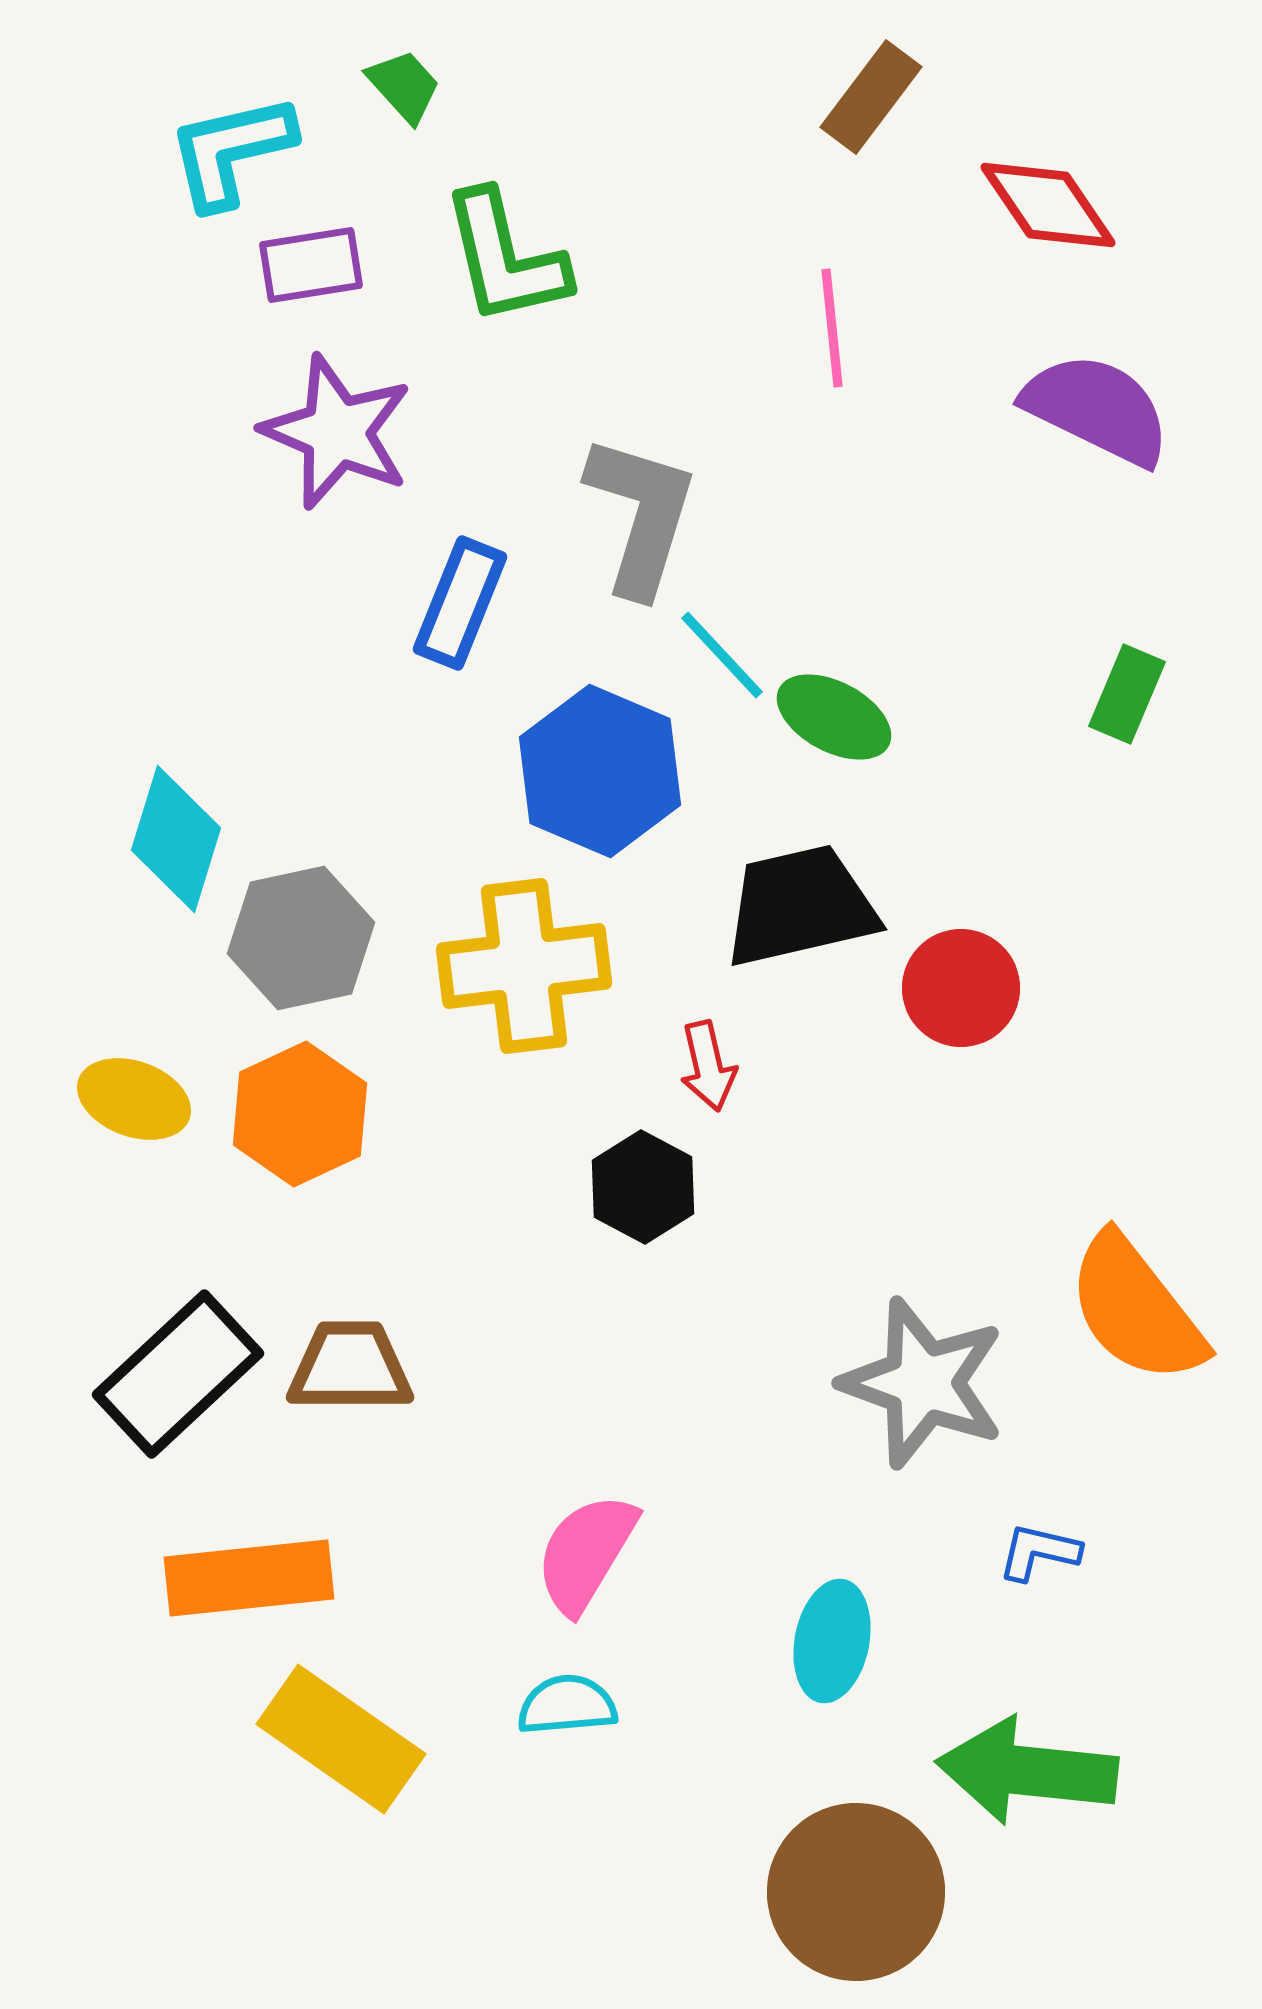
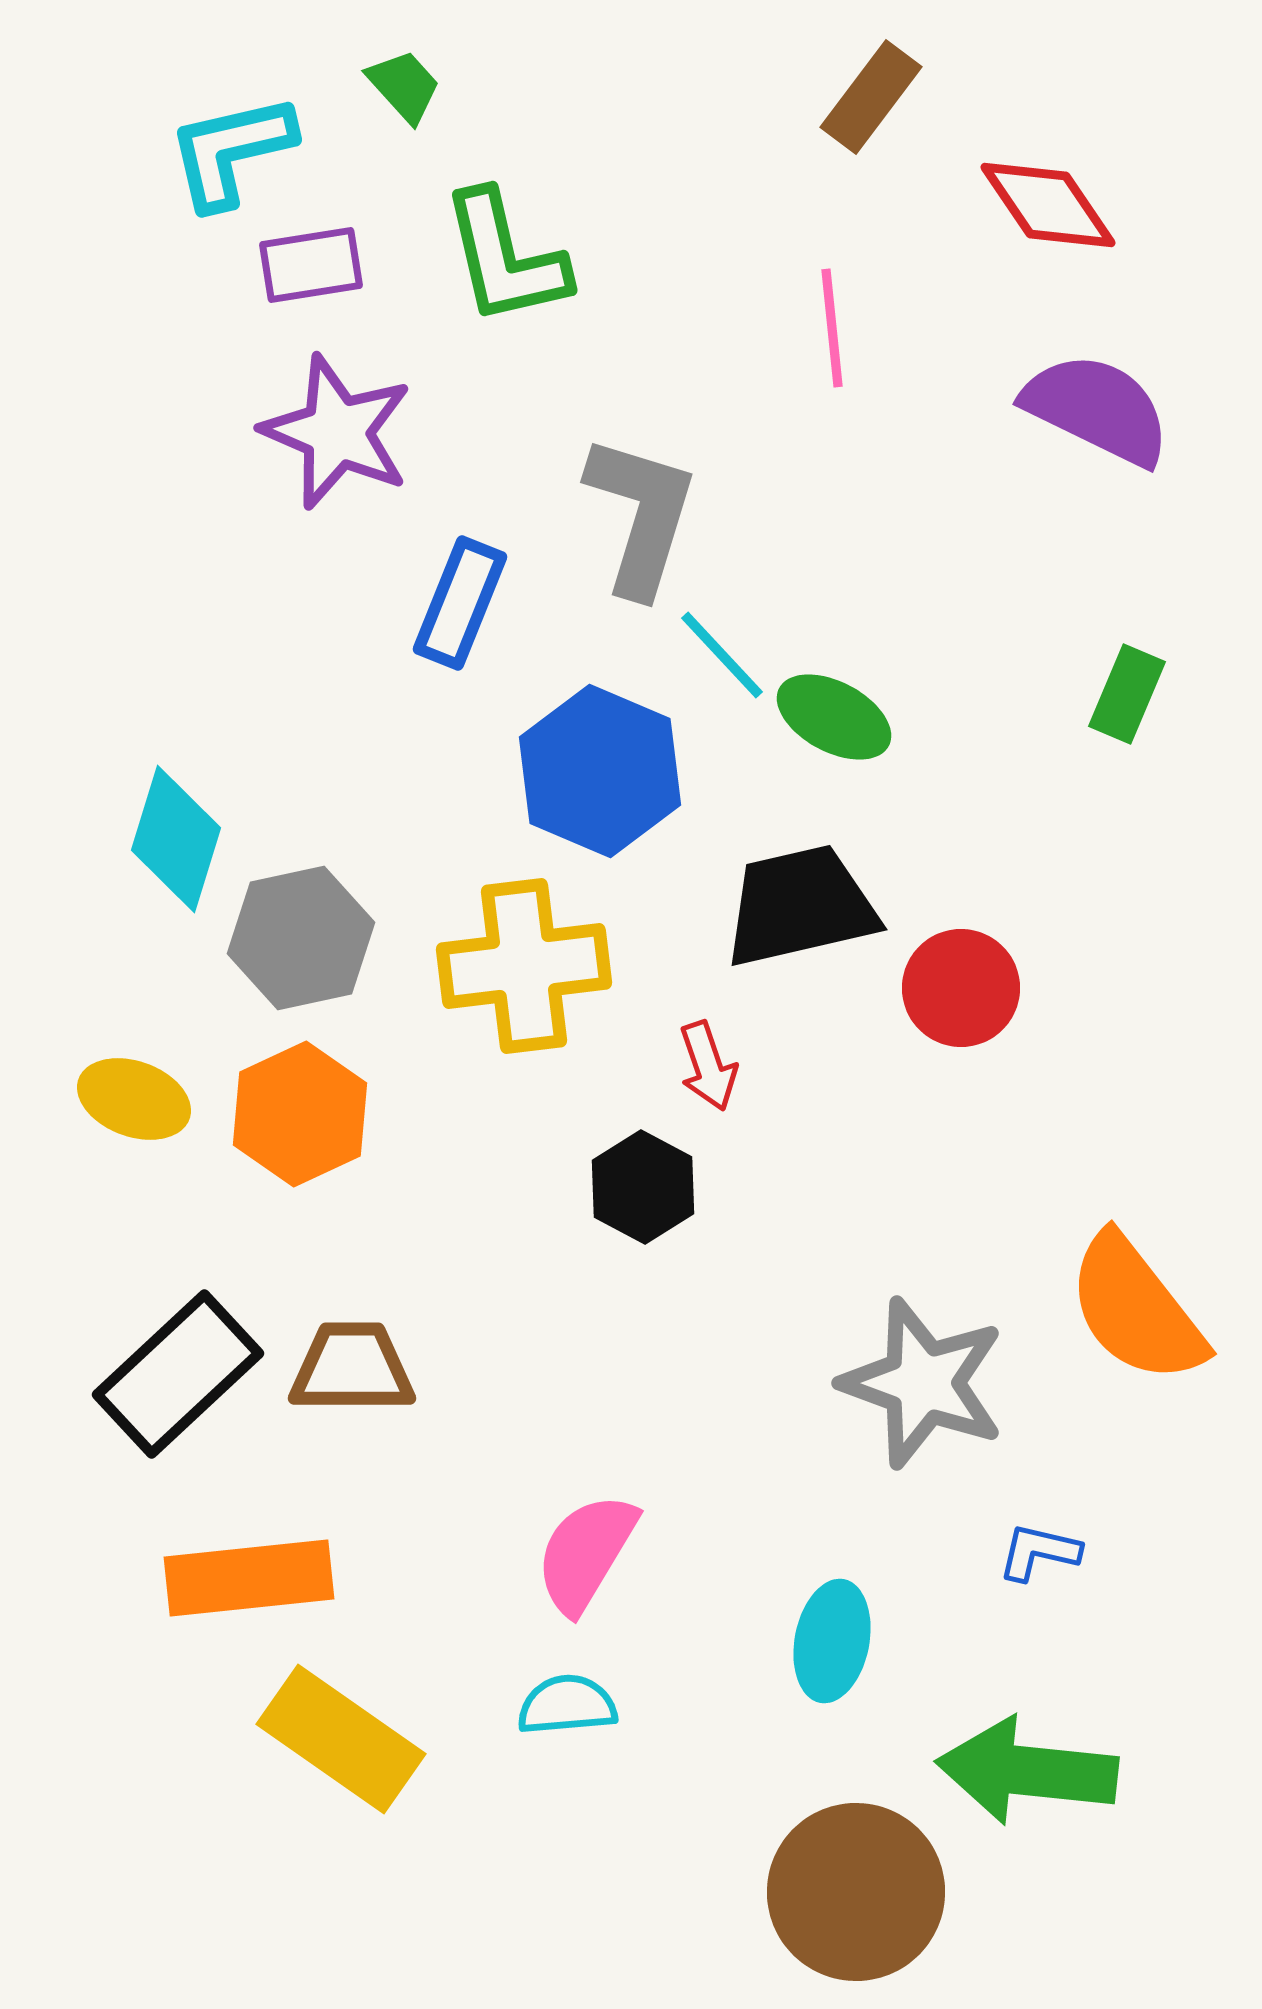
red arrow: rotated 6 degrees counterclockwise
brown trapezoid: moved 2 px right, 1 px down
